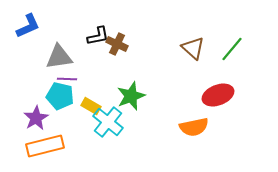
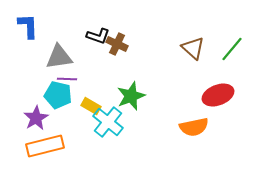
blue L-shape: rotated 68 degrees counterclockwise
black L-shape: rotated 30 degrees clockwise
cyan pentagon: moved 2 px left, 1 px up
